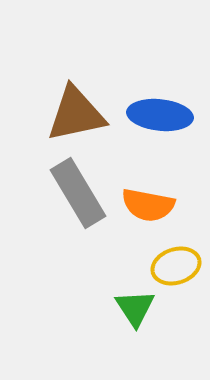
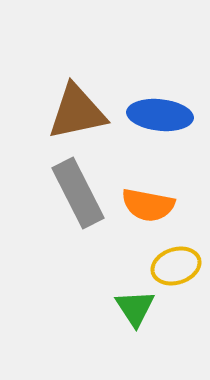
brown triangle: moved 1 px right, 2 px up
gray rectangle: rotated 4 degrees clockwise
